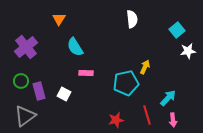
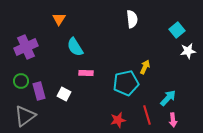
purple cross: rotated 15 degrees clockwise
red star: moved 2 px right
